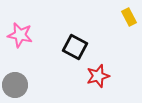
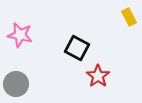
black square: moved 2 px right, 1 px down
red star: rotated 20 degrees counterclockwise
gray circle: moved 1 px right, 1 px up
